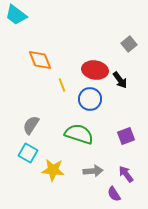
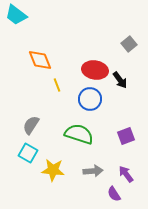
yellow line: moved 5 px left
